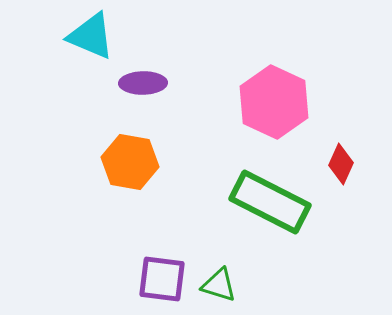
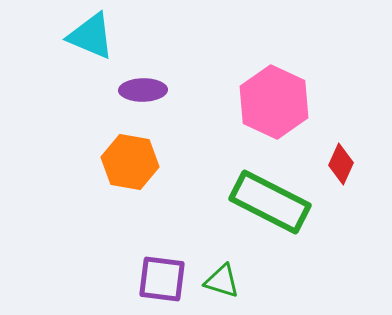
purple ellipse: moved 7 px down
green triangle: moved 3 px right, 4 px up
